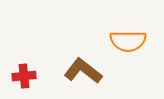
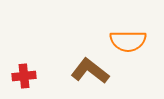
brown L-shape: moved 7 px right
